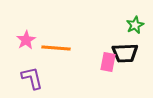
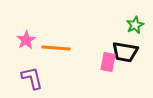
black trapezoid: moved 1 px up; rotated 12 degrees clockwise
